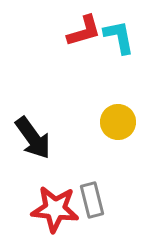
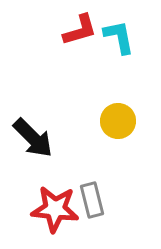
red L-shape: moved 4 px left, 1 px up
yellow circle: moved 1 px up
black arrow: rotated 9 degrees counterclockwise
